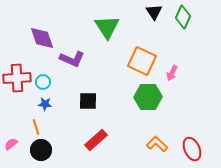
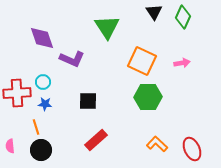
pink arrow: moved 10 px right, 10 px up; rotated 126 degrees counterclockwise
red cross: moved 15 px down
pink semicircle: moved 1 px left, 2 px down; rotated 56 degrees counterclockwise
